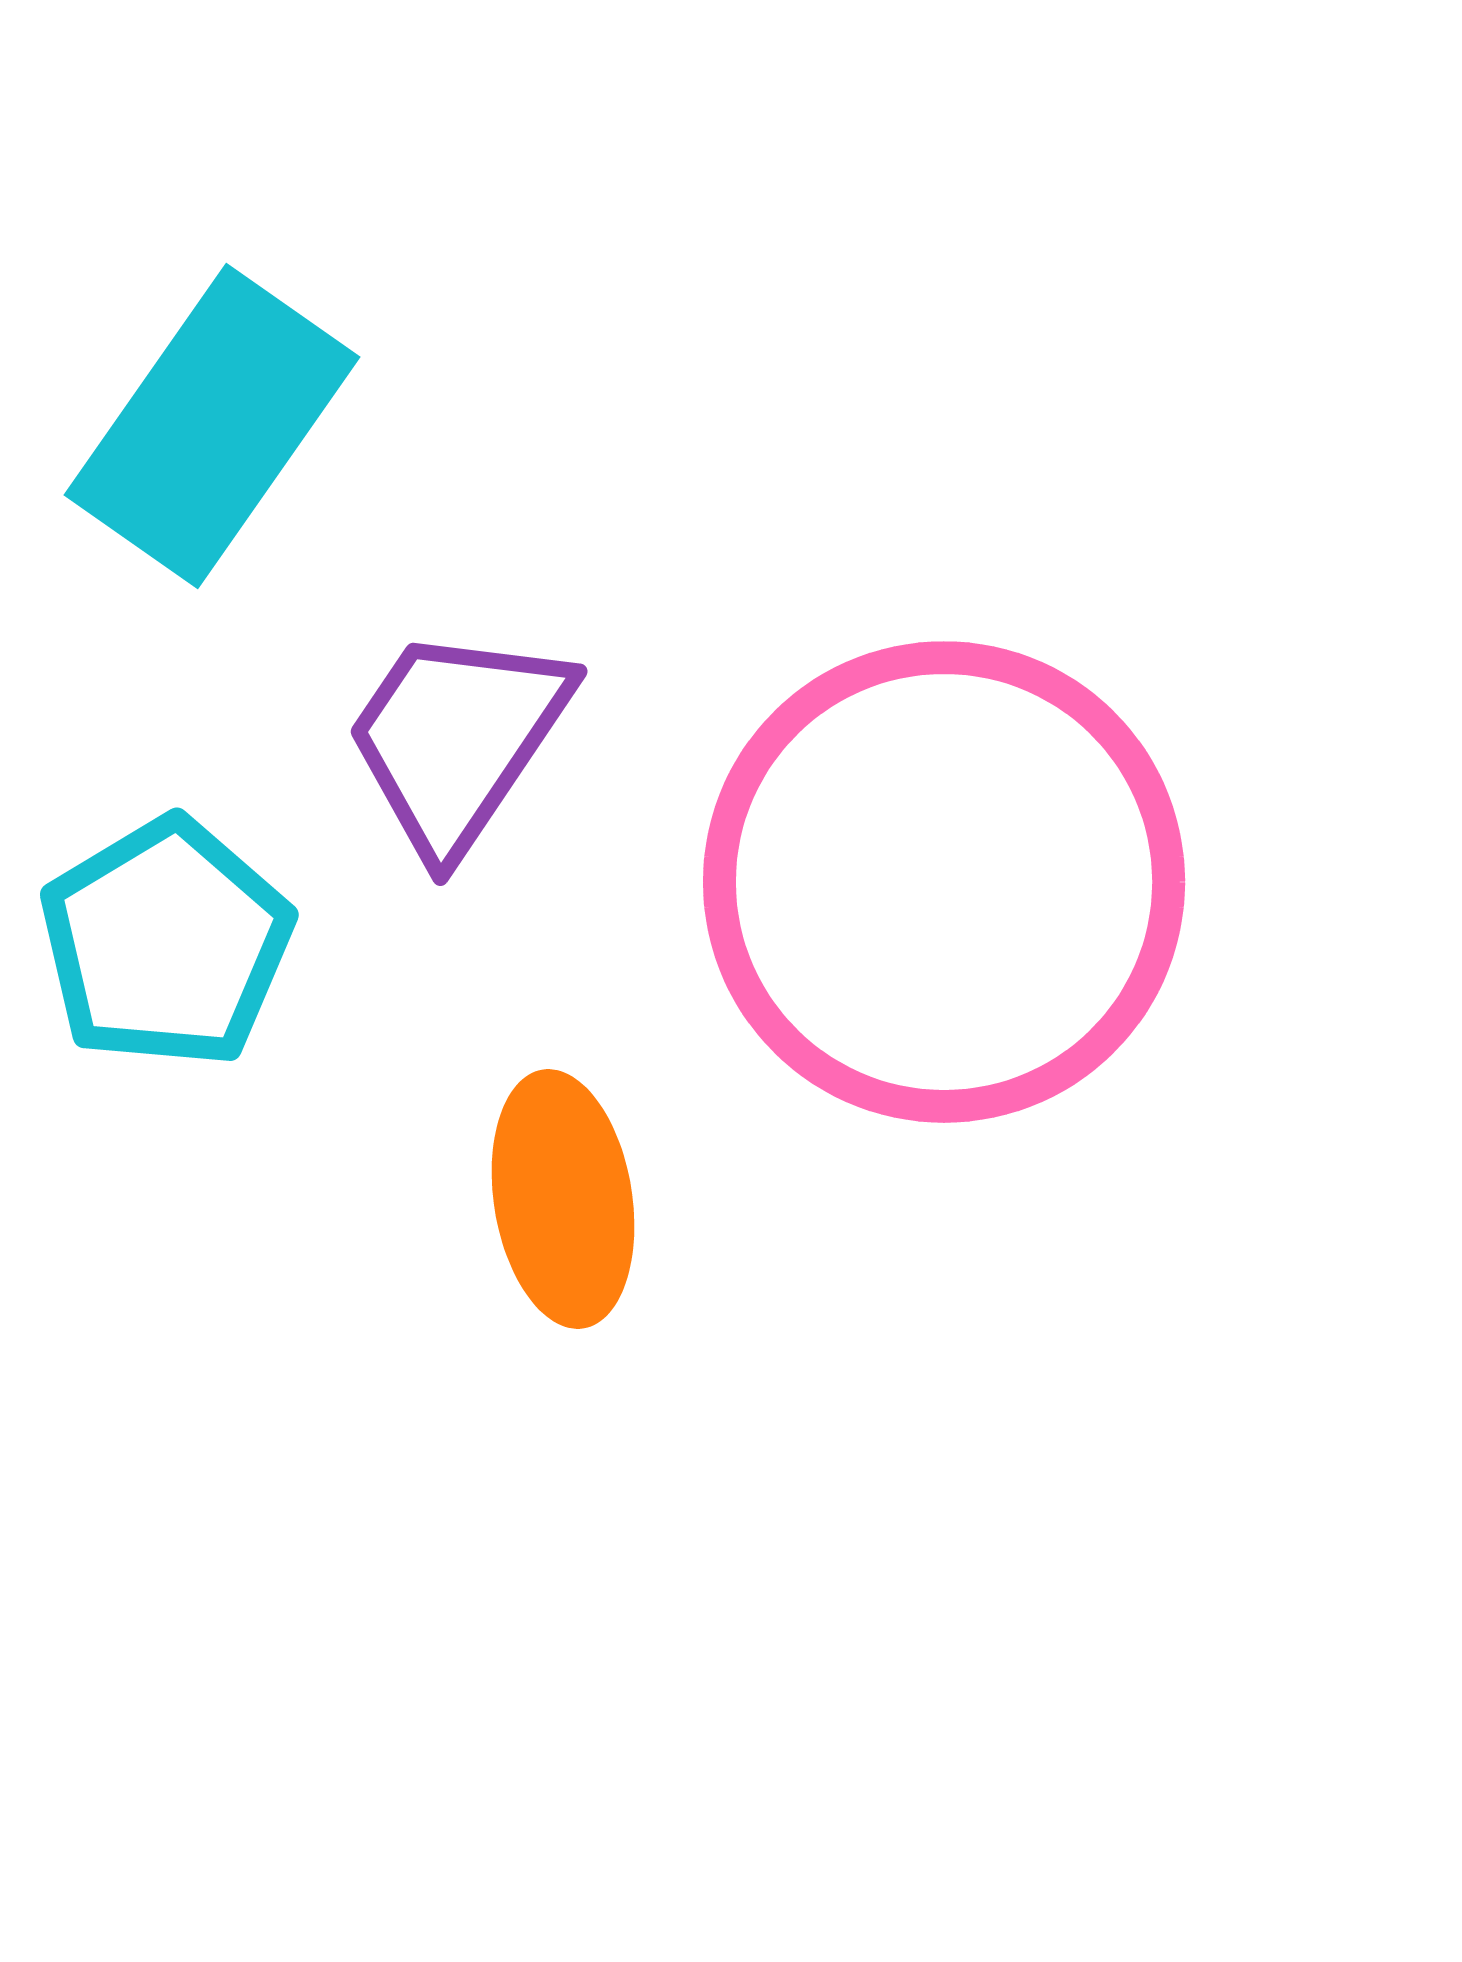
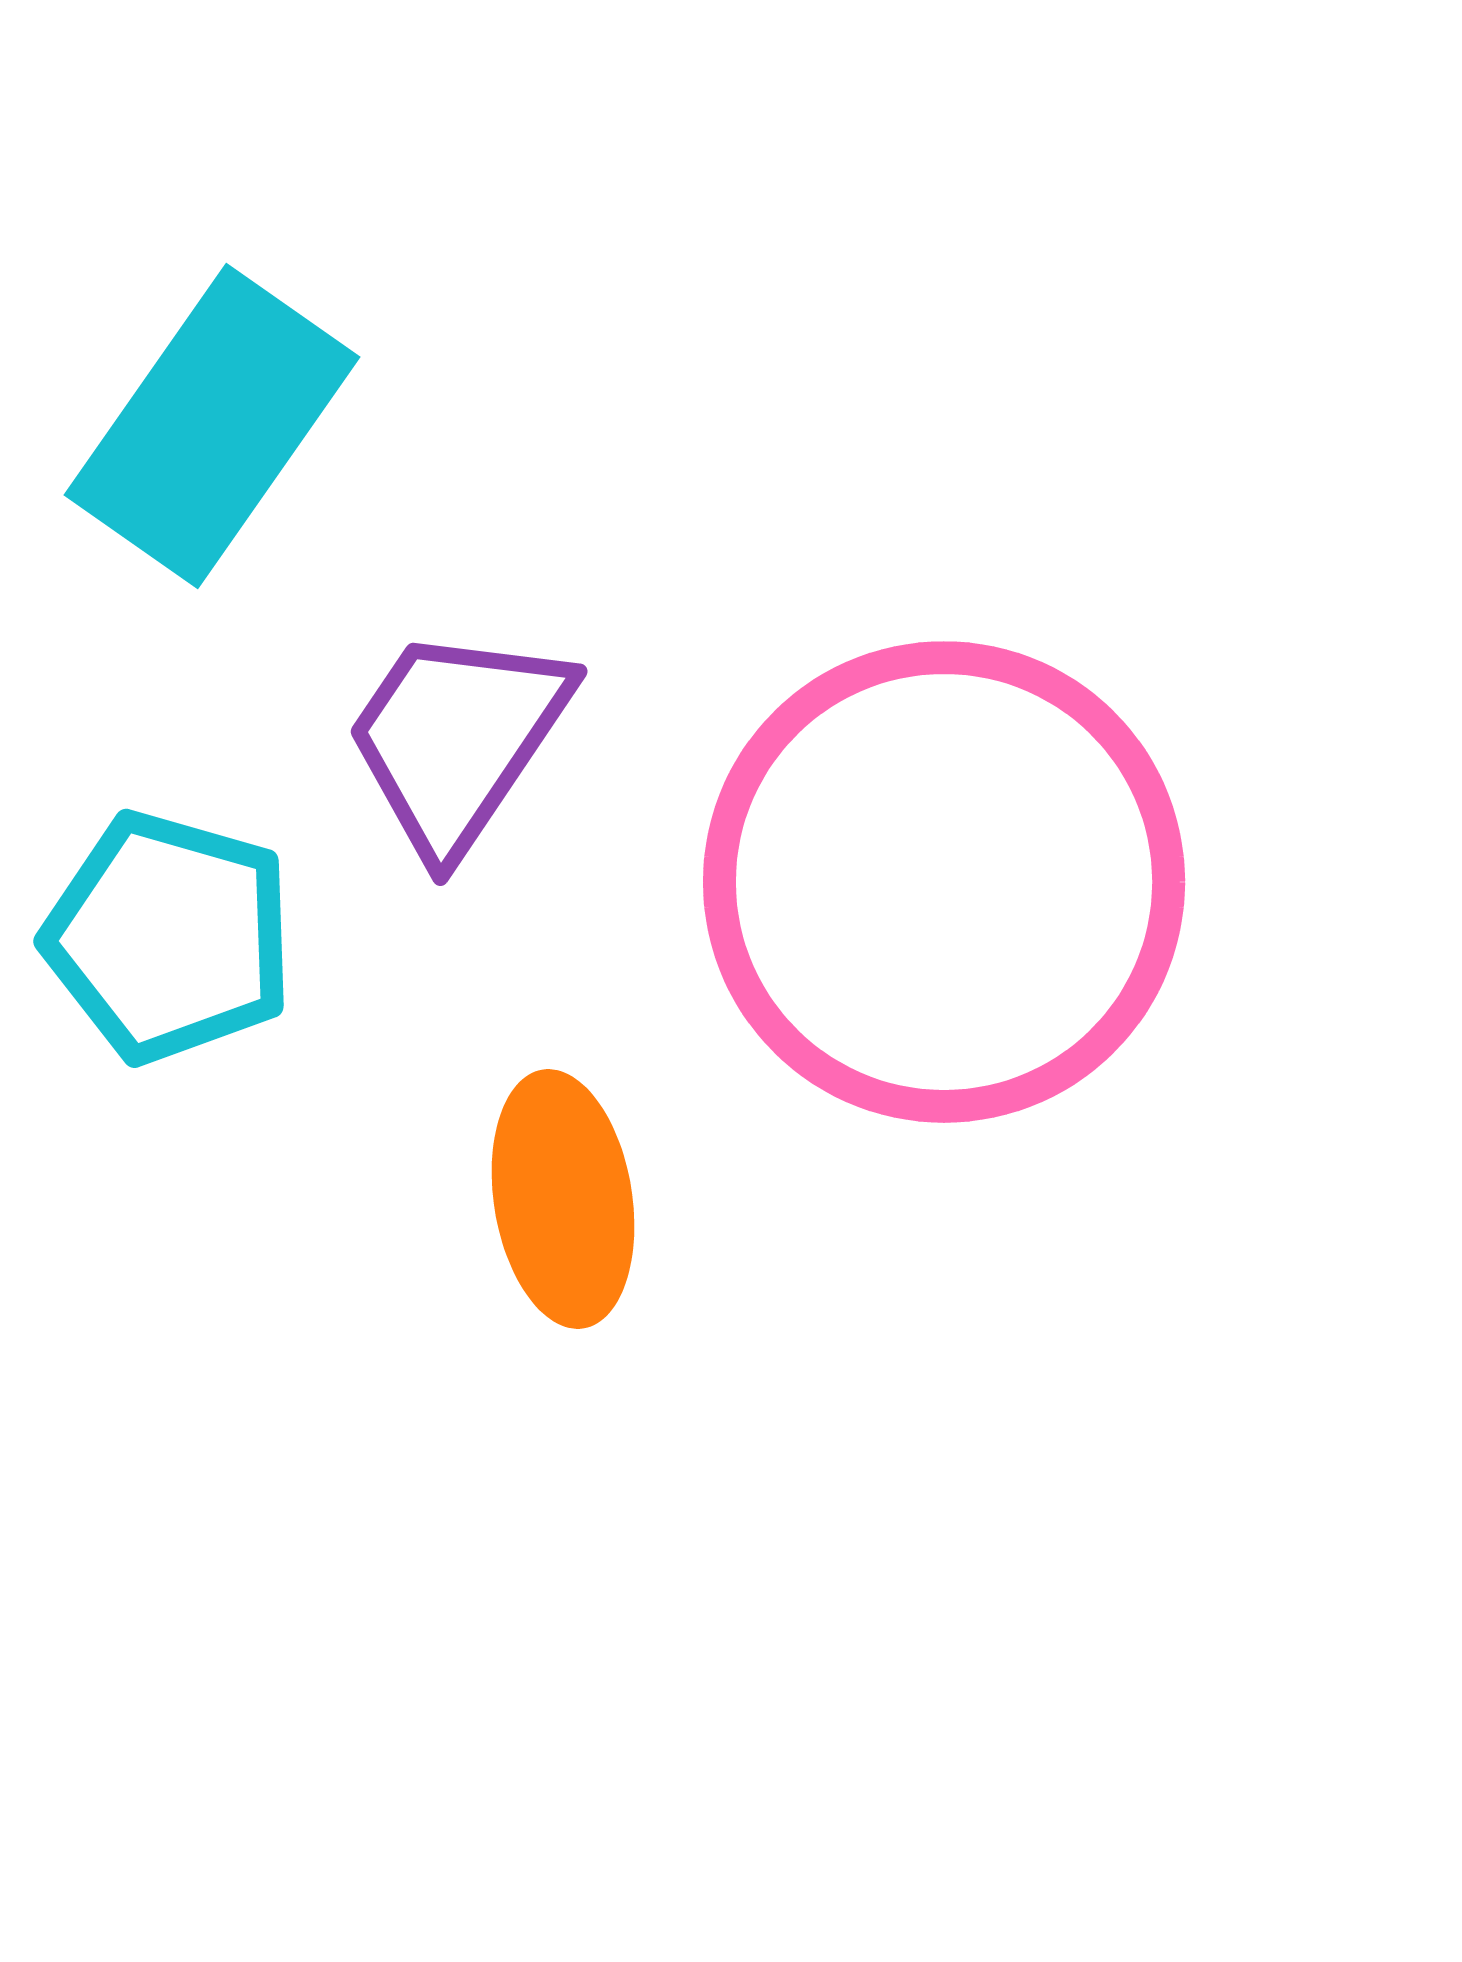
cyan pentagon: moved 3 px right, 6 px up; rotated 25 degrees counterclockwise
